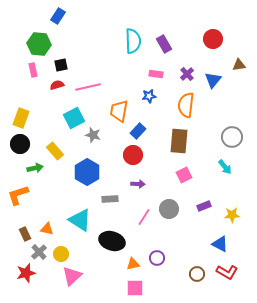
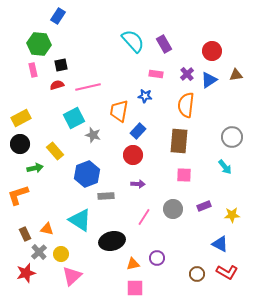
red circle at (213, 39): moved 1 px left, 12 px down
cyan semicircle at (133, 41): rotated 40 degrees counterclockwise
brown triangle at (239, 65): moved 3 px left, 10 px down
blue triangle at (213, 80): moved 4 px left; rotated 18 degrees clockwise
blue star at (149, 96): moved 4 px left; rotated 16 degrees clockwise
yellow rectangle at (21, 118): rotated 42 degrees clockwise
blue hexagon at (87, 172): moved 2 px down; rotated 10 degrees clockwise
pink square at (184, 175): rotated 28 degrees clockwise
gray rectangle at (110, 199): moved 4 px left, 3 px up
gray circle at (169, 209): moved 4 px right
black ellipse at (112, 241): rotated 30 degrees counterclockwise
